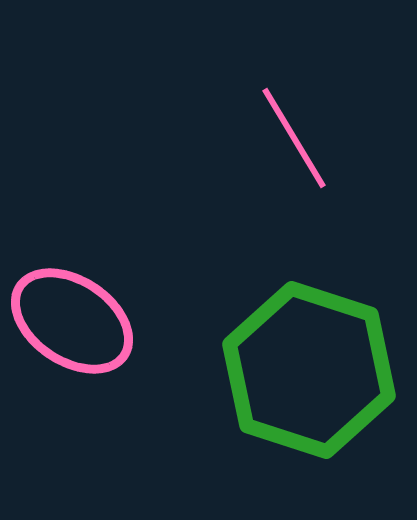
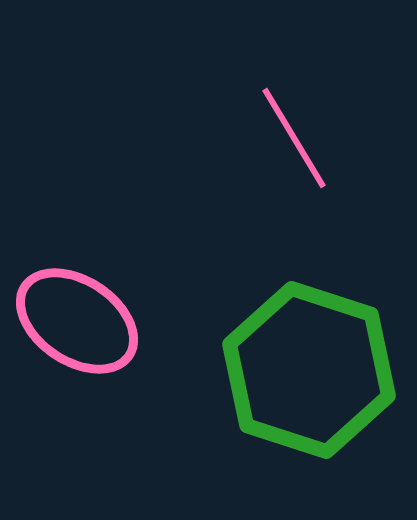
pink ellipse: moved 5 px right
